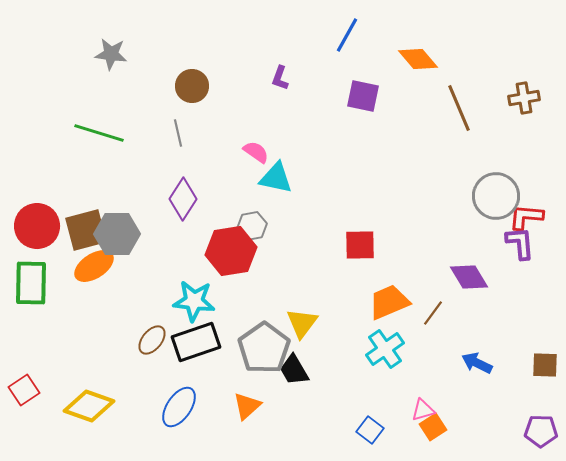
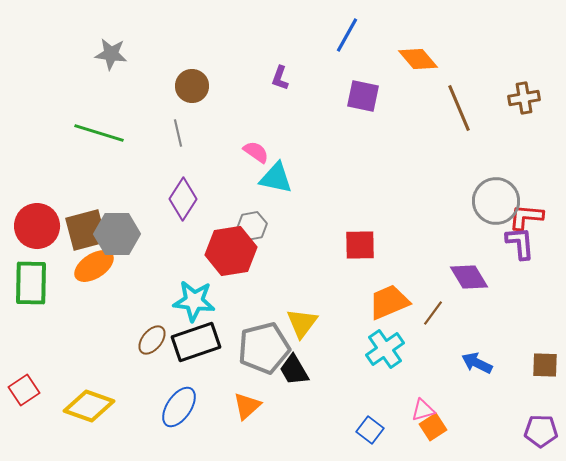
gray circle at (496, 196): moved 5 px down
gray pentagon at (264, 348): rotated 21 degrees clockwise
